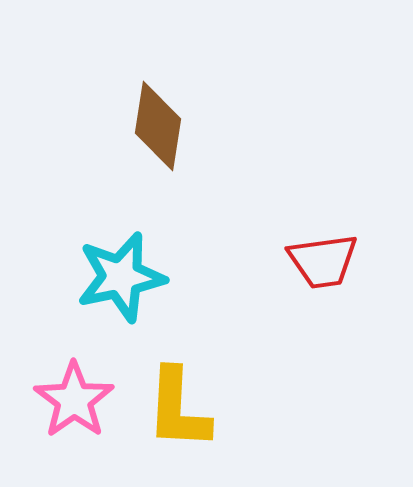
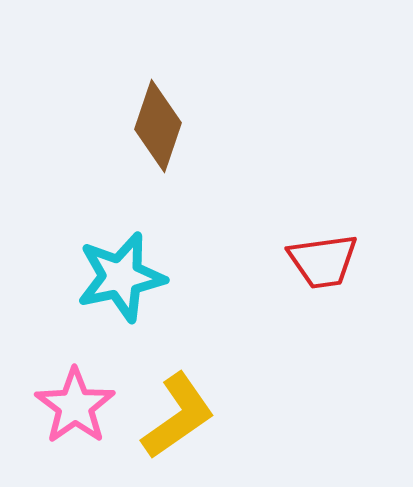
brown diamond: rotated 10 degrees clockwise
pink star: moved 1 px right, 6 px down
yellow L-shape: moved 7 px down; rotated 128 degrees counterclockwise
